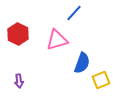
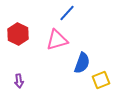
blue line: moved 7 px left
